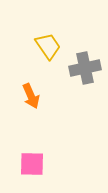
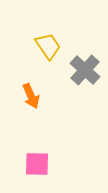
gray cross: moved 2 px down; rotated 36 degrees counterclockwise
pink square: moved 5 px right
